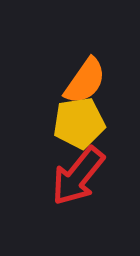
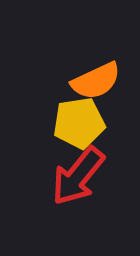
orange semicircle: moved 11 px right; rotated 30 degrees clockwise
